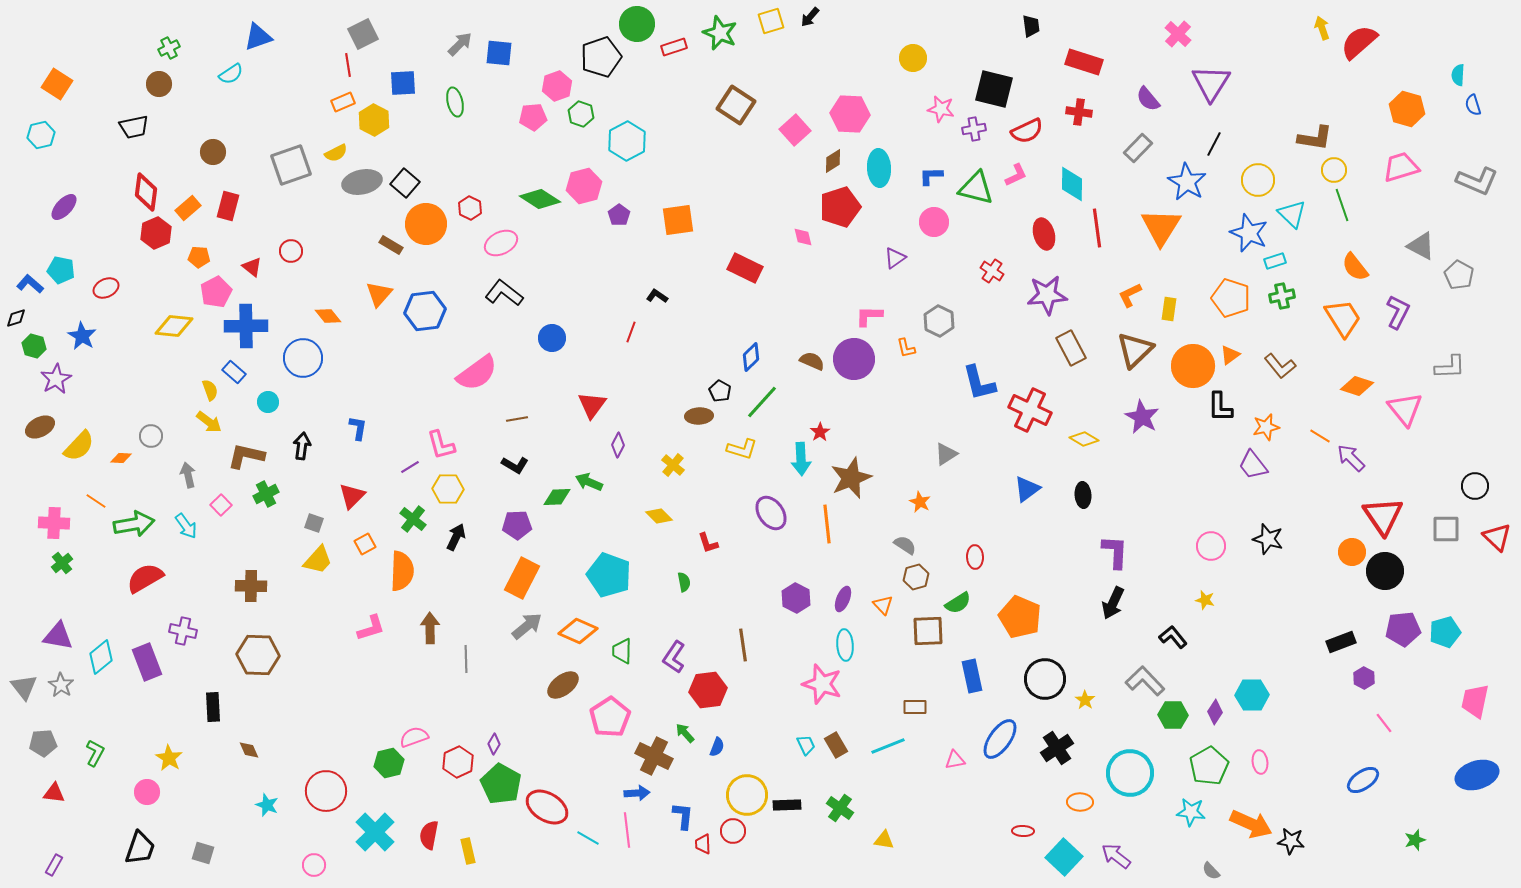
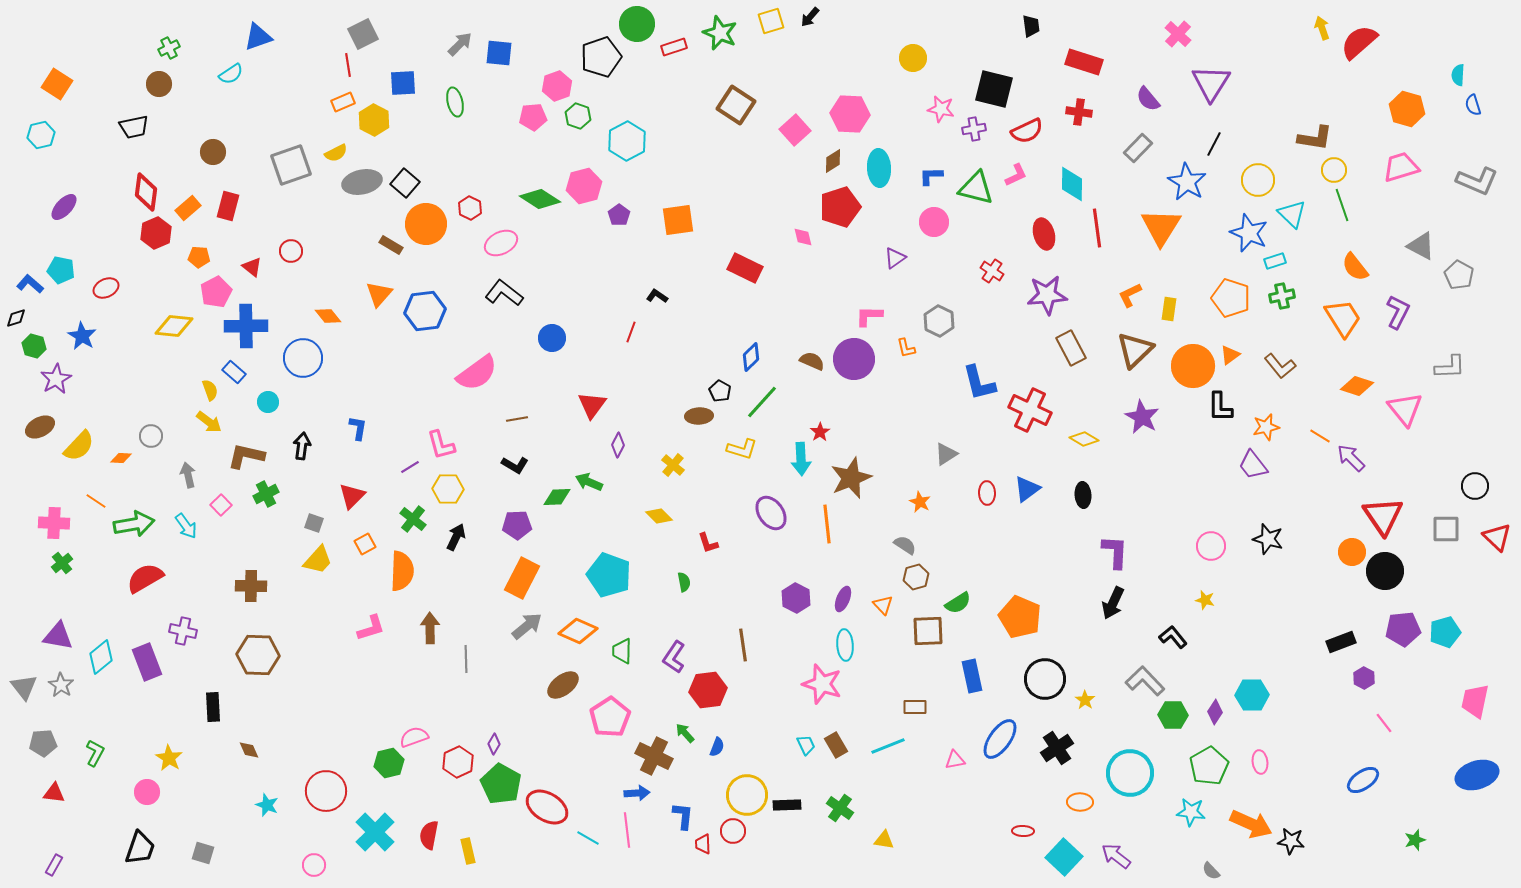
green hexagon at (581, 114): moved 3 px left, 2 px down
red ellipse at (975, 557): moved 12 px right, 64 px up
